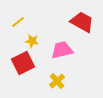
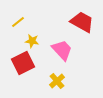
pink trapezoid: rotated 60 degrees clockwise
